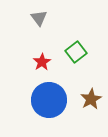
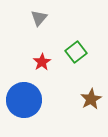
gray triangle: rotated 18 degrees clockwise
blue circle: moved 25 px left
